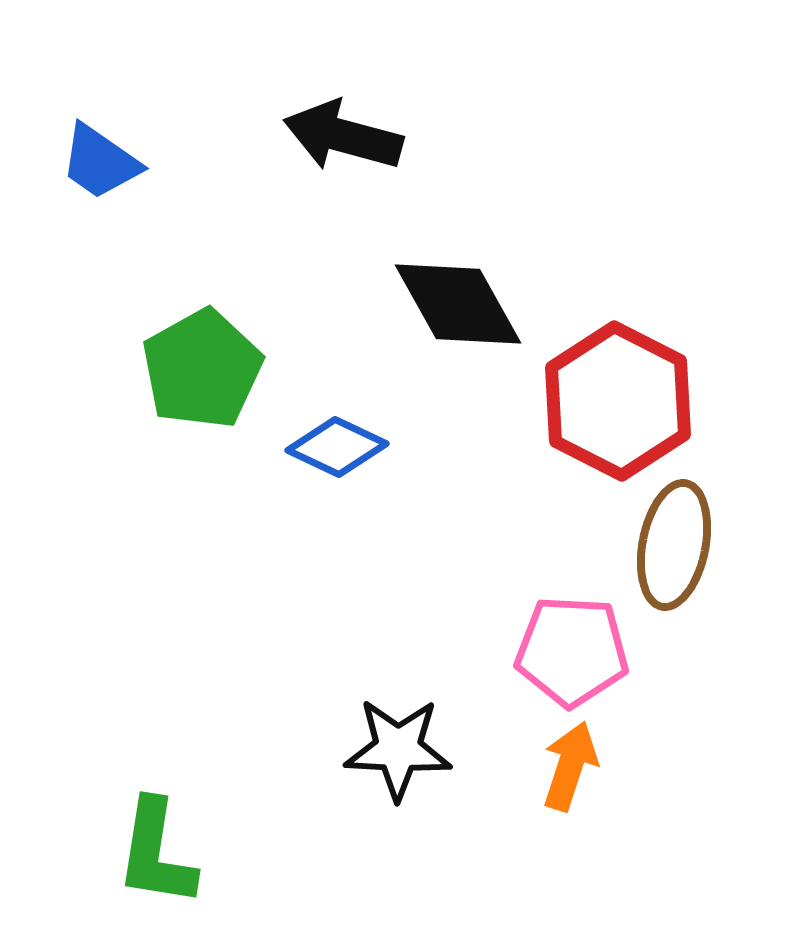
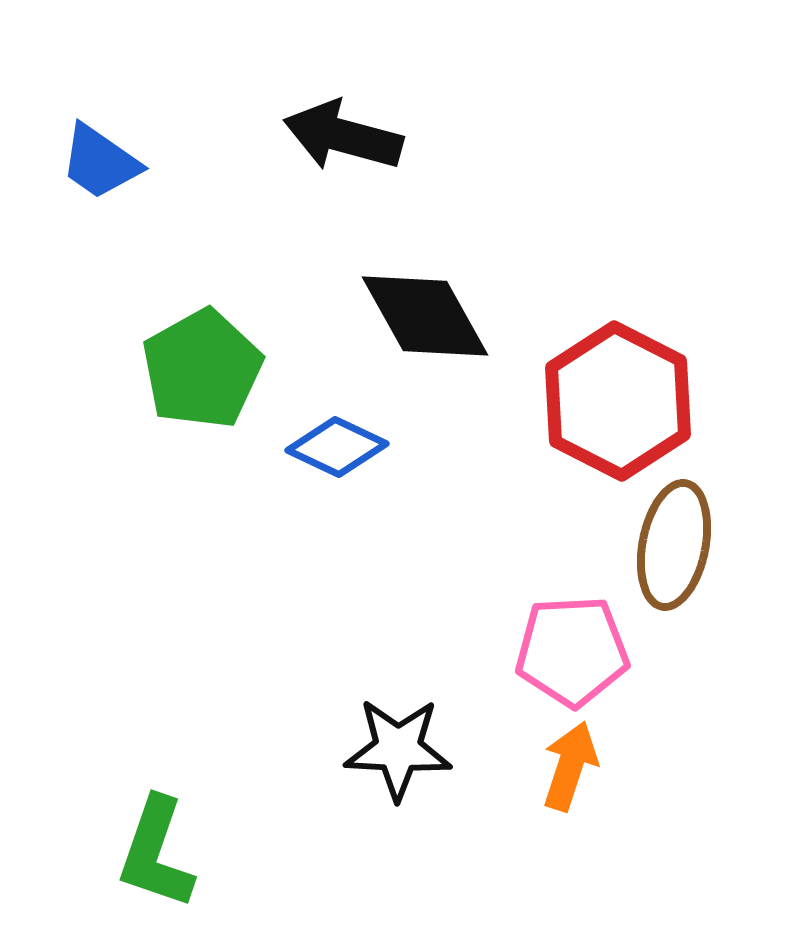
black diamond: moved 33 px left, 12 px down
pink pentagon: rotated 6 degrees counterclockwise
green L-shape: rotated 10 degrees clockwise
